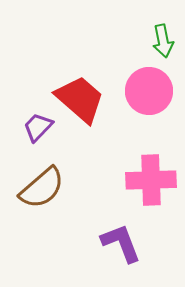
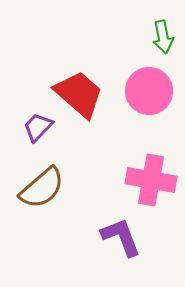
green arrow: moved 4 px up
red trapezoid: moved 1 px left, 5 px up
pink cross: rotated 12 degrees clockwise
purple L-shape: moved 6 px up
